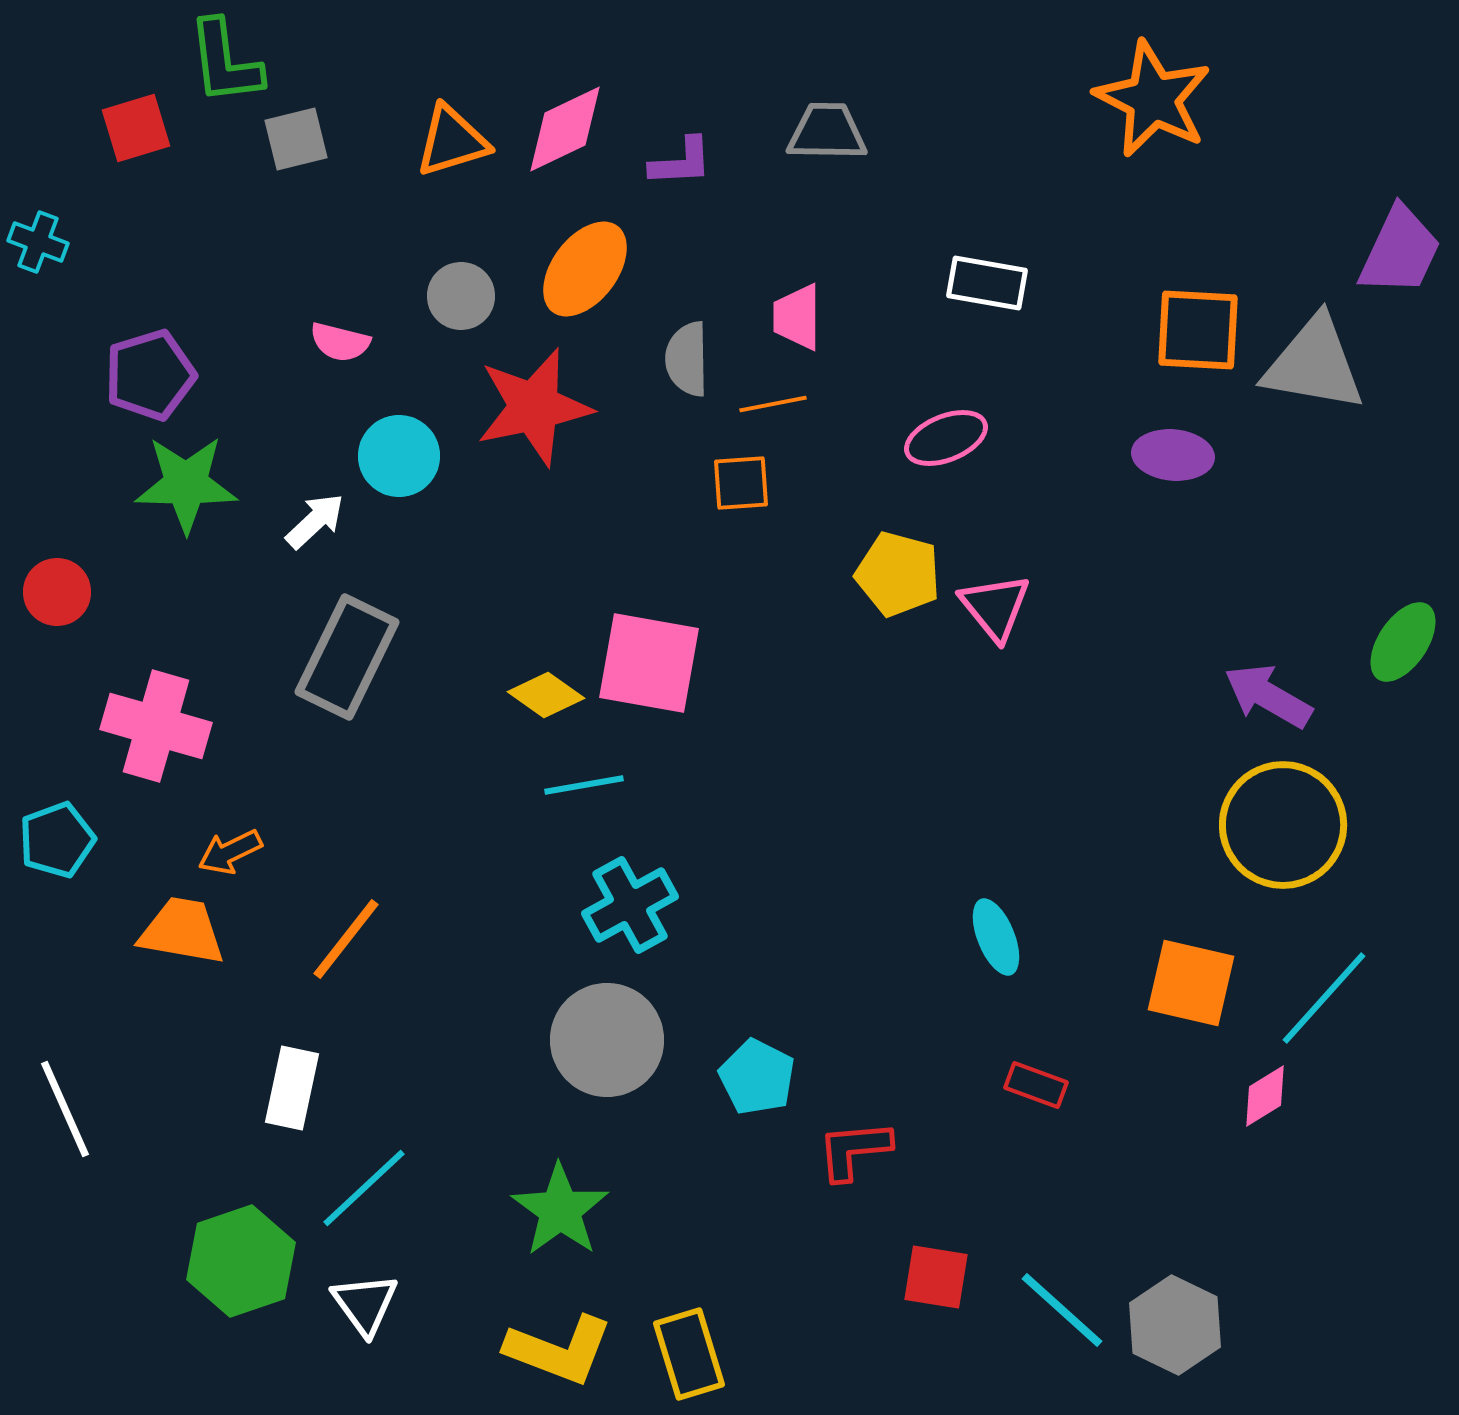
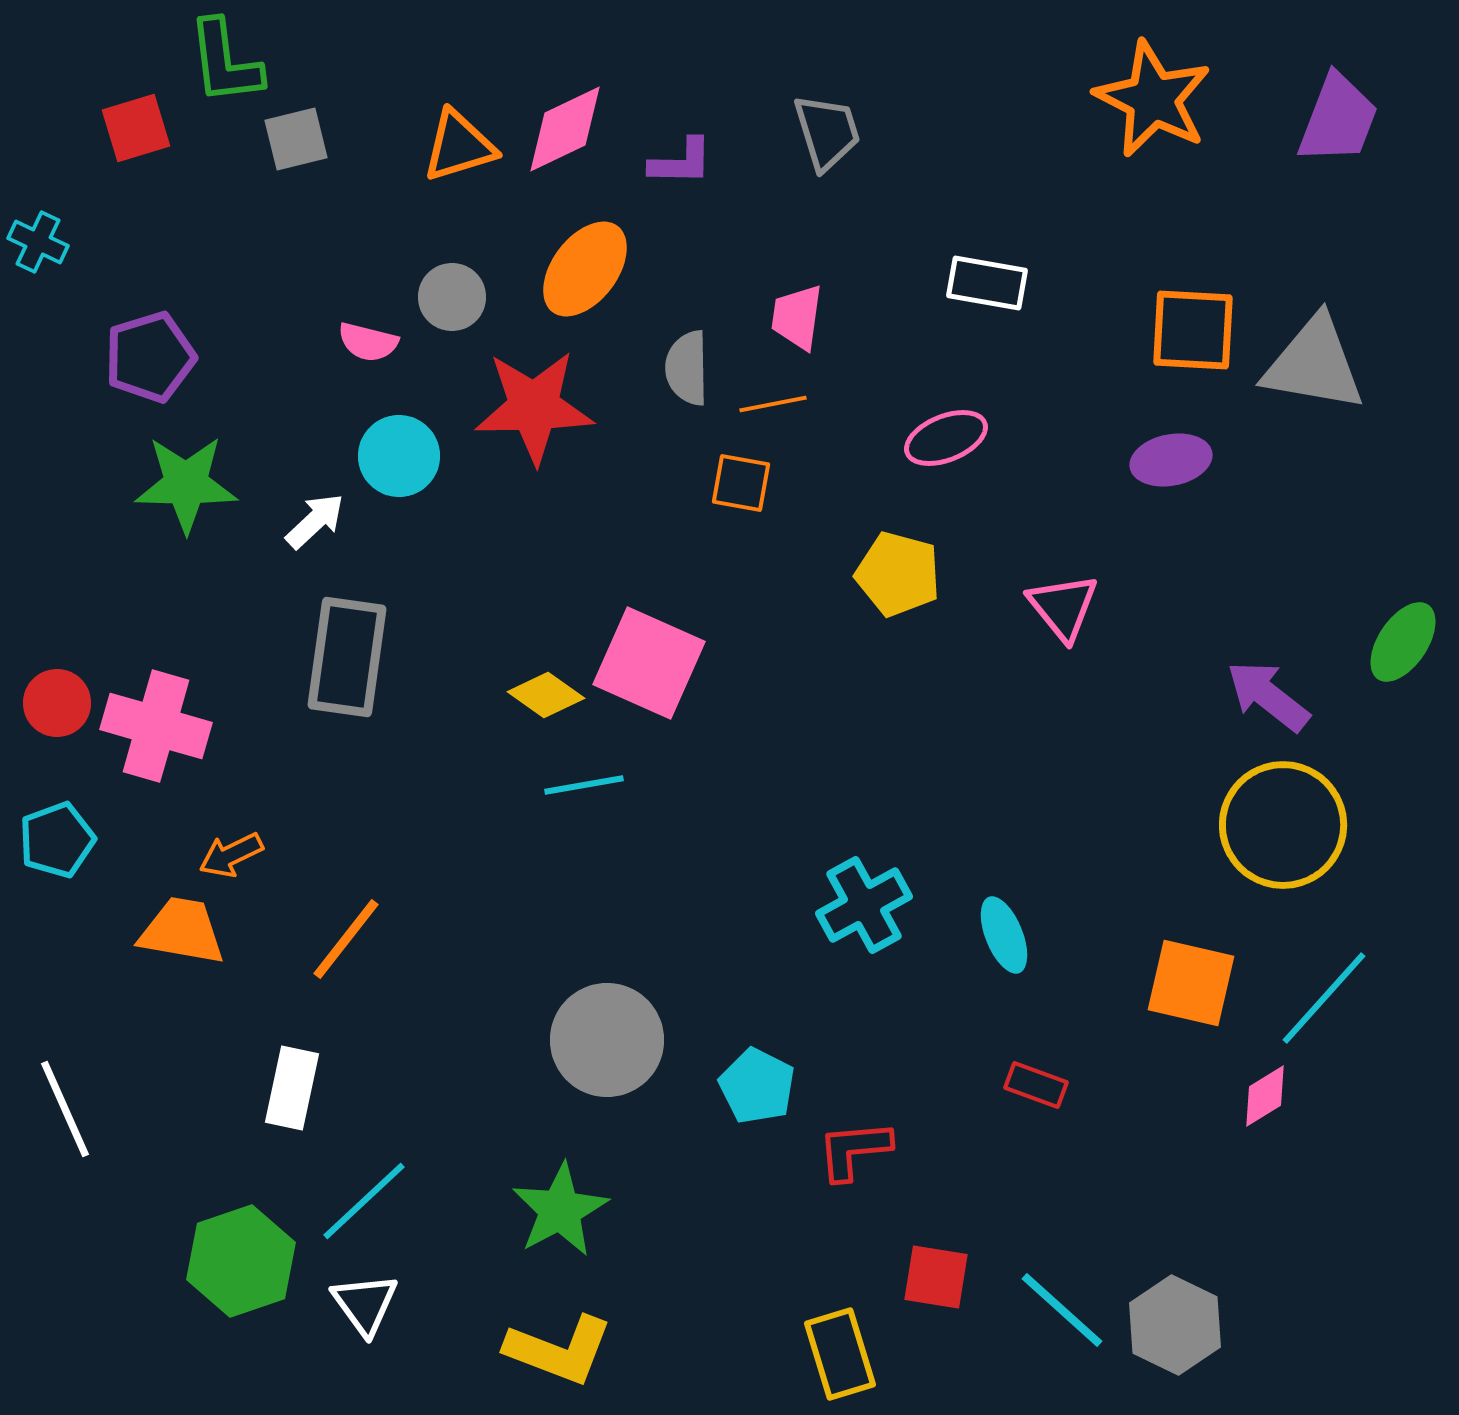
gray trapezoid at (827, 132): rotated 72 degrees clockwise
orange triangle at (452, 141): moved 7 px right, 5 px down
purple L-shape at (681, 162): rotated 4 degrees clockwise
cyan cross at (38, 242): rotated 4 degrees clockwise
purple trapezoid at (1400, 251): moved 62 px left, 132 px up; rotated 4 degrees counterclockwise
gray circle at (461, 296): moved 9 px left, 1 px down
pink trapezoid at (797, 317): rotated 8 degrees clockwise
orange square at (1198, 330): moved 5 px left
pink semicircle at (340, 342): moved 28 px right
gray semicircle at (687, 359): moved 9 px down
purple pentagon at (150, 375): moved 18 px up
red star at (534, 407): rotated 11 degrees clockwise
purple ellipse at (1173, 455): moved 2 px left, 5 px down; rotated 16 degrees counterclockwise
orange square at (741, 483): rotated 14 degrees clockwise
red circle at (57, 592): moved 111 px down
pink triangle at (995, 607): moved 68 px right
gray rectangle at (347, 657): rotated 18 degrees counterclockwise
pink square at (649, 663): rotated 14 degrees clockwise
purple arrow at (1268, 696): rotated 8 degrees clockwise
orange arrow at (230, 852): moved 1 px right, 3 px down
cyan cross at (630, 905): moved 234 px right
cyan ellipse at (996, 937): moved 8 px right, 2 px up
cyan pentagon at (757, 1077): moved 9 px down
cyan line at (364, 1188): moved 13 px down
green star at (560, 1210): rotated 8 degrees clockwise
yellow rectangle at (689, 1354): moved 151 px right
